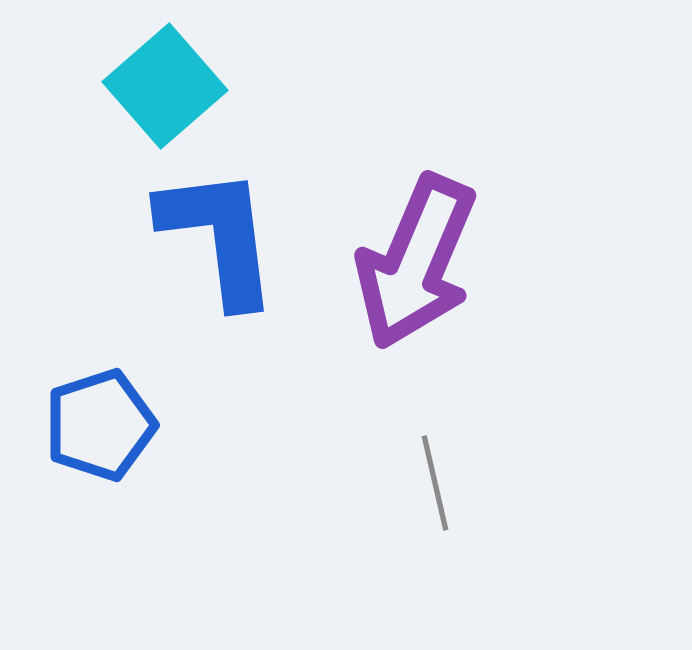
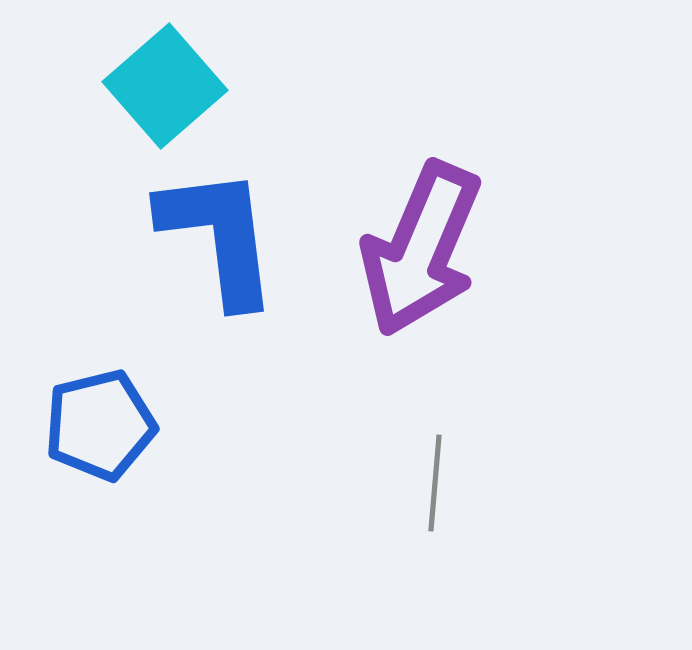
purple arrow: moved 5 px right, 13 px up
blue pentagon: rotated 4 degrees clockwise
gray line: rotated 18 degrees clockwise
